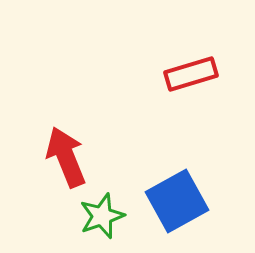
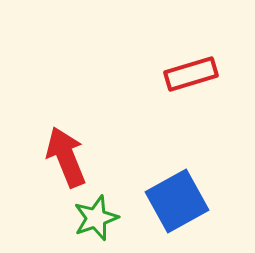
green star: moved 6 px left, 2 px down
